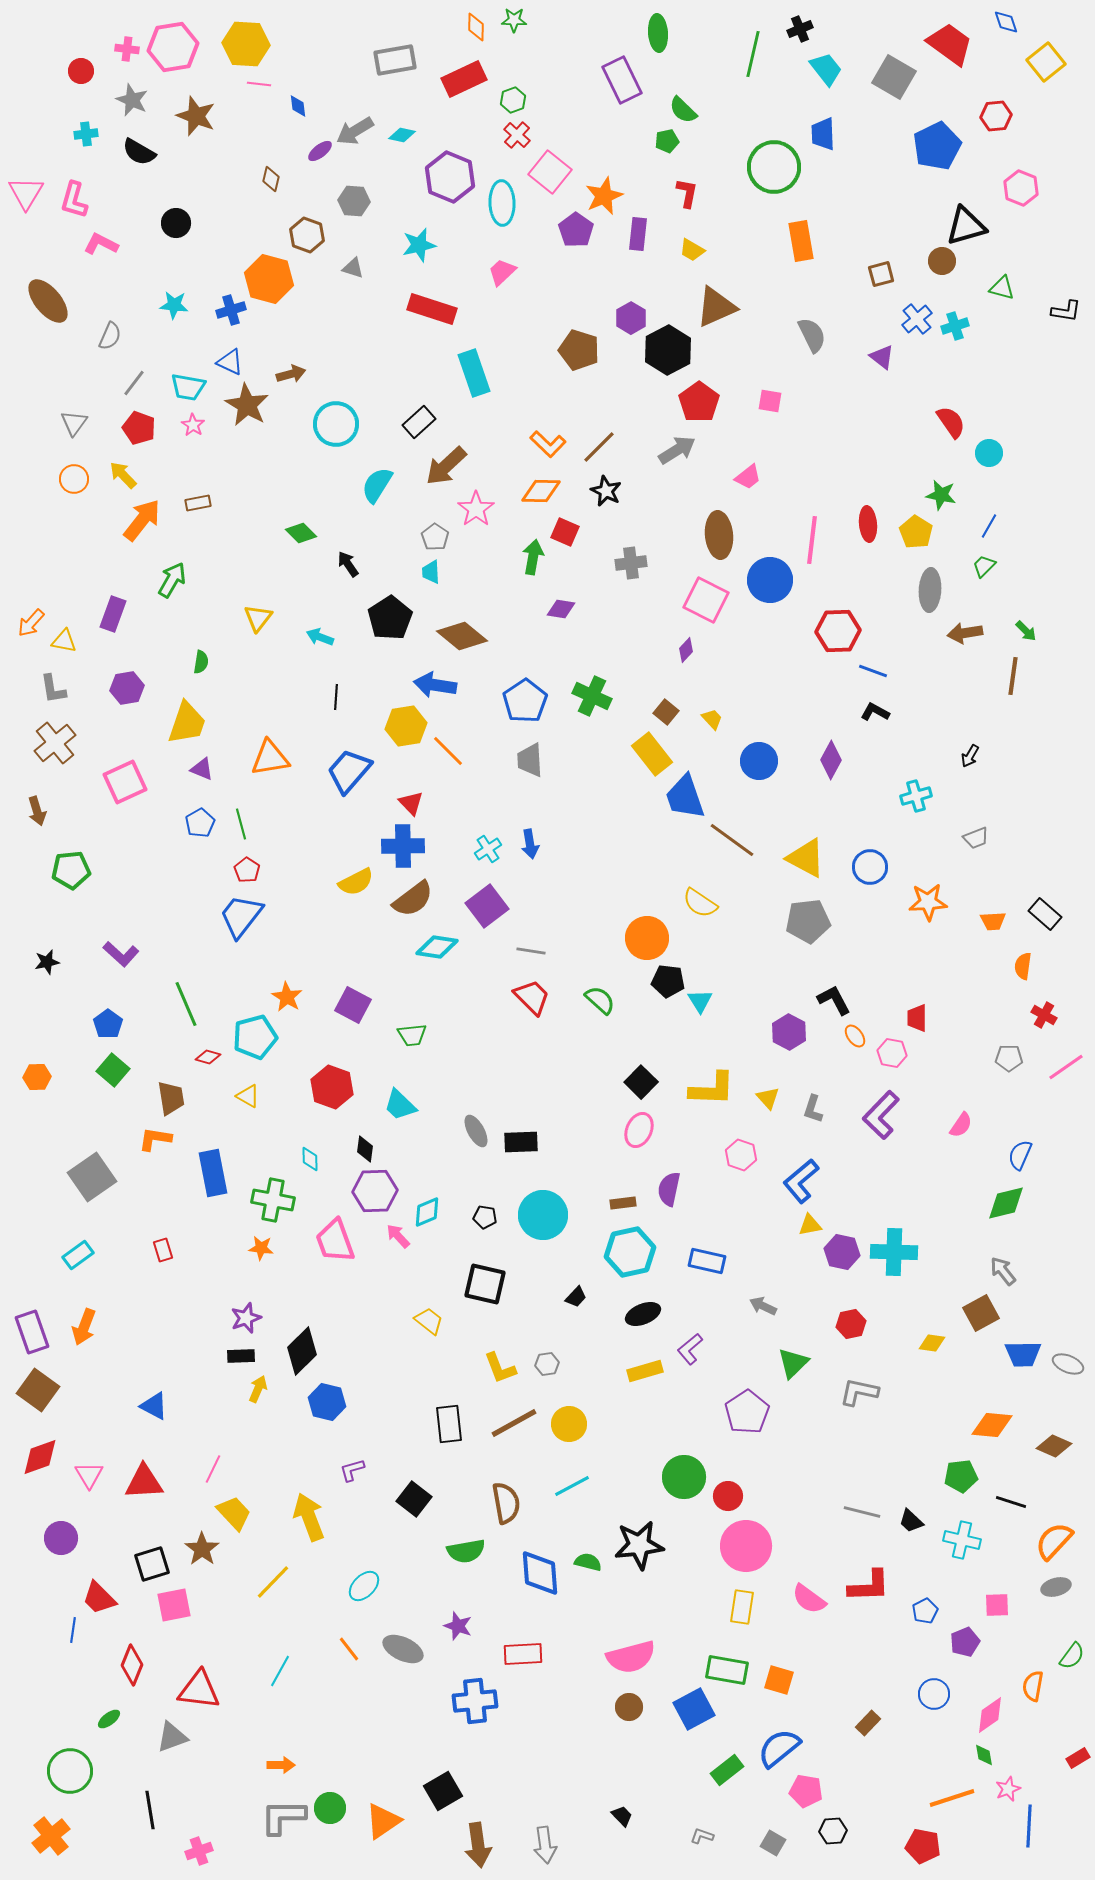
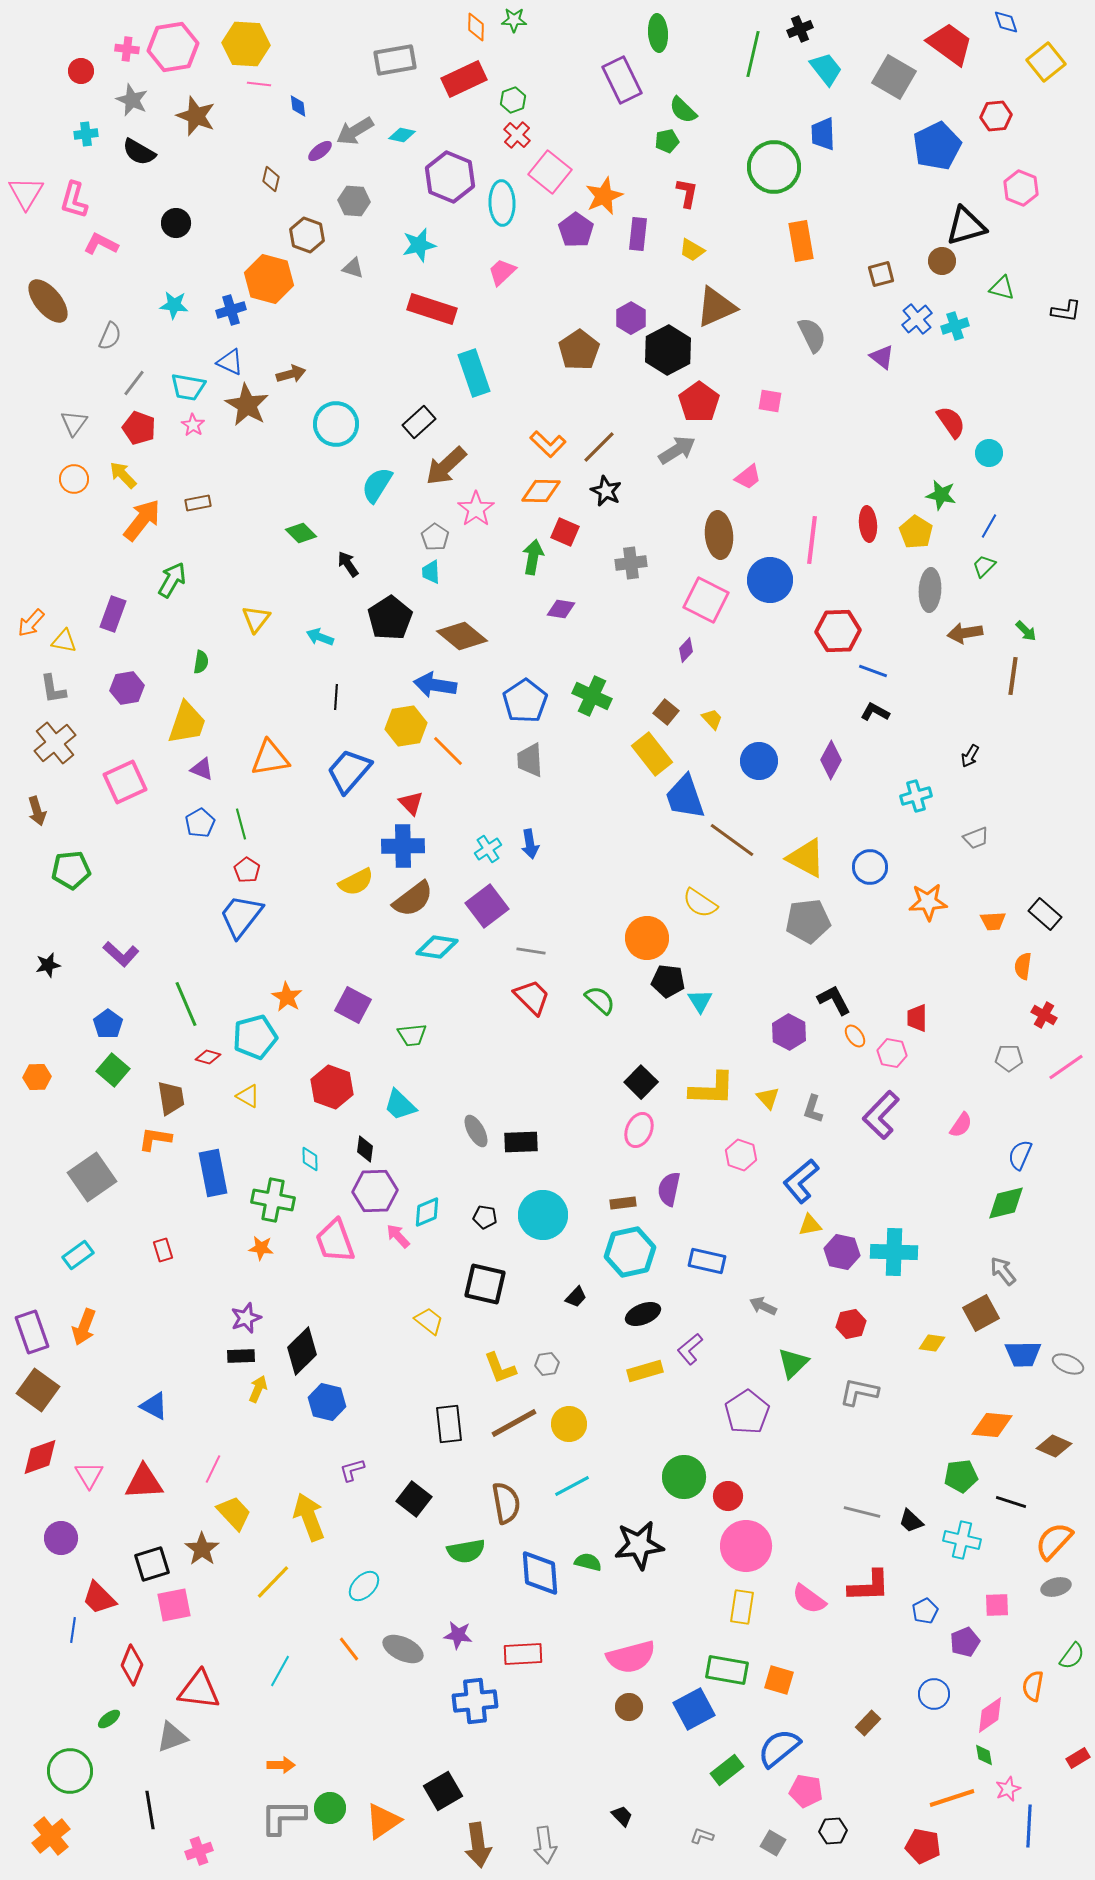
brown pentagon at (579, 350): rotated 21 degrees clockwise
yellow triangle at (258, 618): moved 2 px left, 1 px down
black star at (47, 962): moved 1 px right, 3 px down
purple star at (458, 1626): moved 9 px down; rotated 12 degrees counterclockwise
